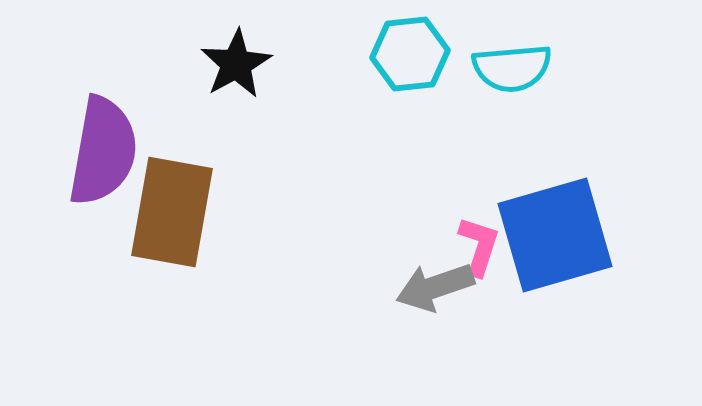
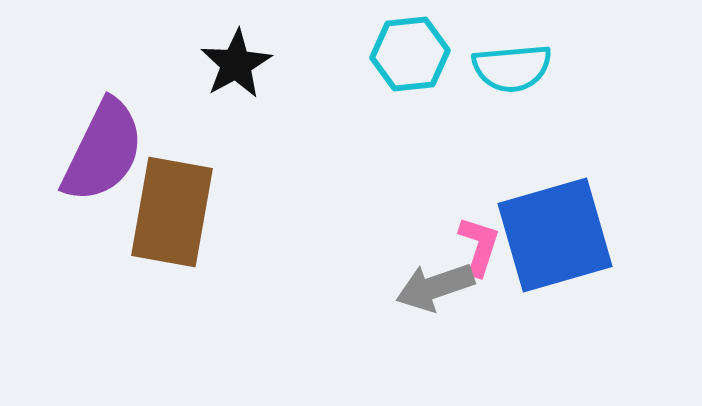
purple semicircle: rotated 16 degrees clockwise
